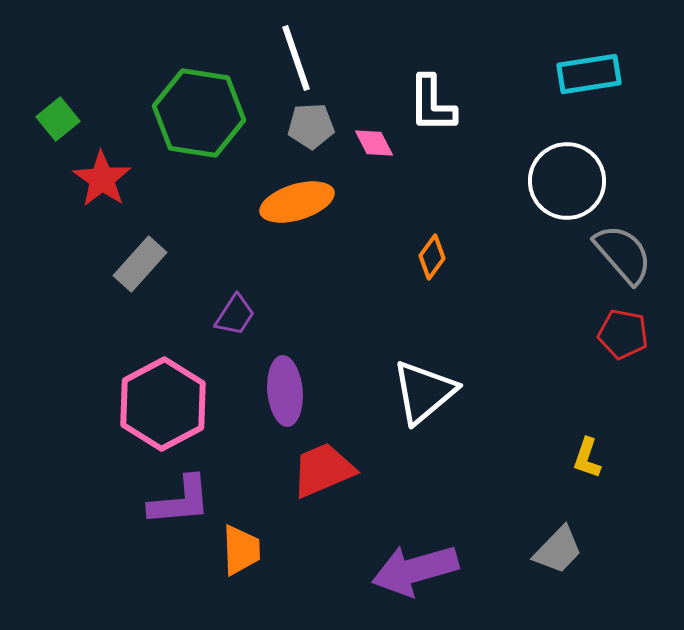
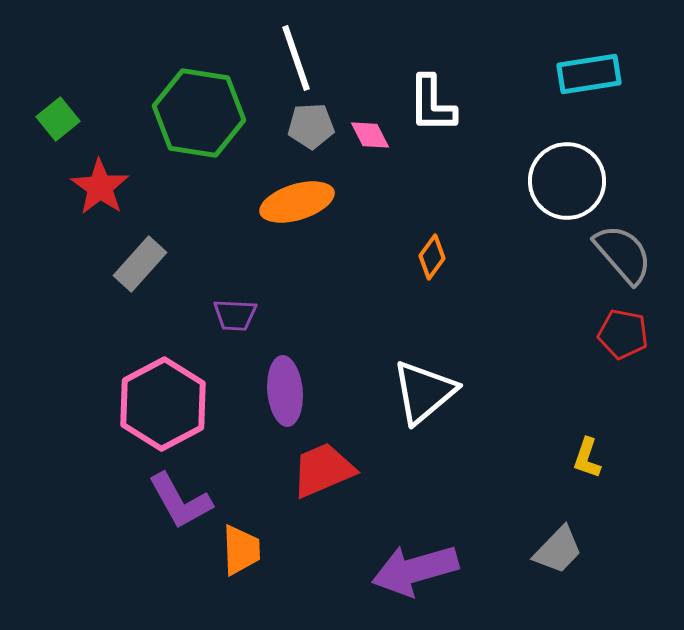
pink diamond: moved 4 px left, 8 px up
red star: moved 2 px left, 8 px down
purple trapezoid: rotated 60 degrees clockwise
purple L-shape: rotated 66 degrees clockwise
